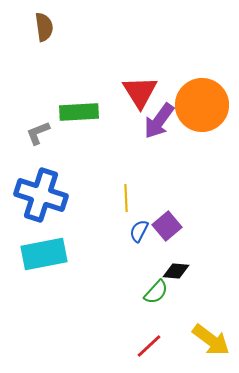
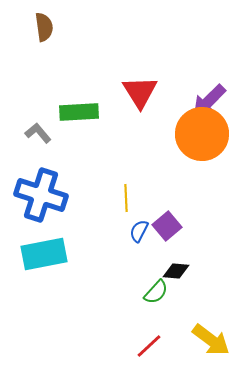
orange circle: moved 29 px down
purple arrow: moved 50 px right, 20 px up; rotated 9 degrees clockwise
gray L-shape: rotated 72 degrees clockwise
